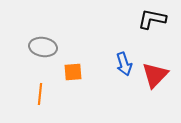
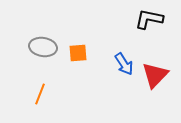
black L-shape: moved 3 px left
blue arrow: rotated 15 degrees counterclockwise
orange square: moved 5 px right, 19 px up
orange line: rotated 15 degrees clockwise
